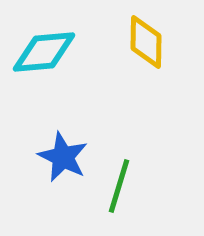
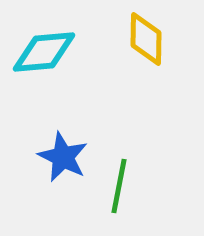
yellow diamond: moved 3 px up
green line: rotated 6 degrees counterclockwise
